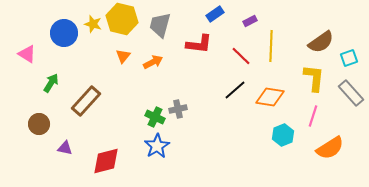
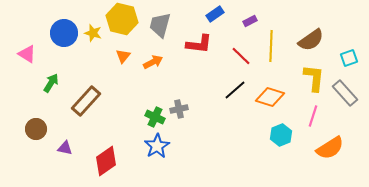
yellow star: moved 9 px down
brown semicircle: moved 10 px left, 2 px up
gray rectangle: moved 6 px left
orange diamond: rotated 8 degrees clockwise
gray cross: moved 1 px right
brown circle: moved 3 px left, 5 px down
cyan hexagon: moved 2 px left
red diamond: rotated 20 degrees counterclockwise
